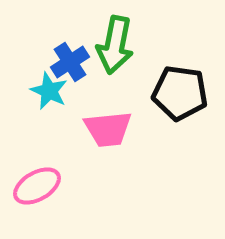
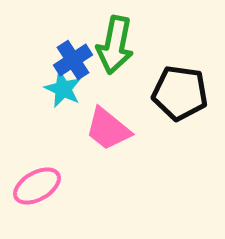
blue cross: moved 3 px right, 2 px up
cyan star: moved 14 px right, 2 px up
pink trapezoid: rotated 45 degrees clockwise
